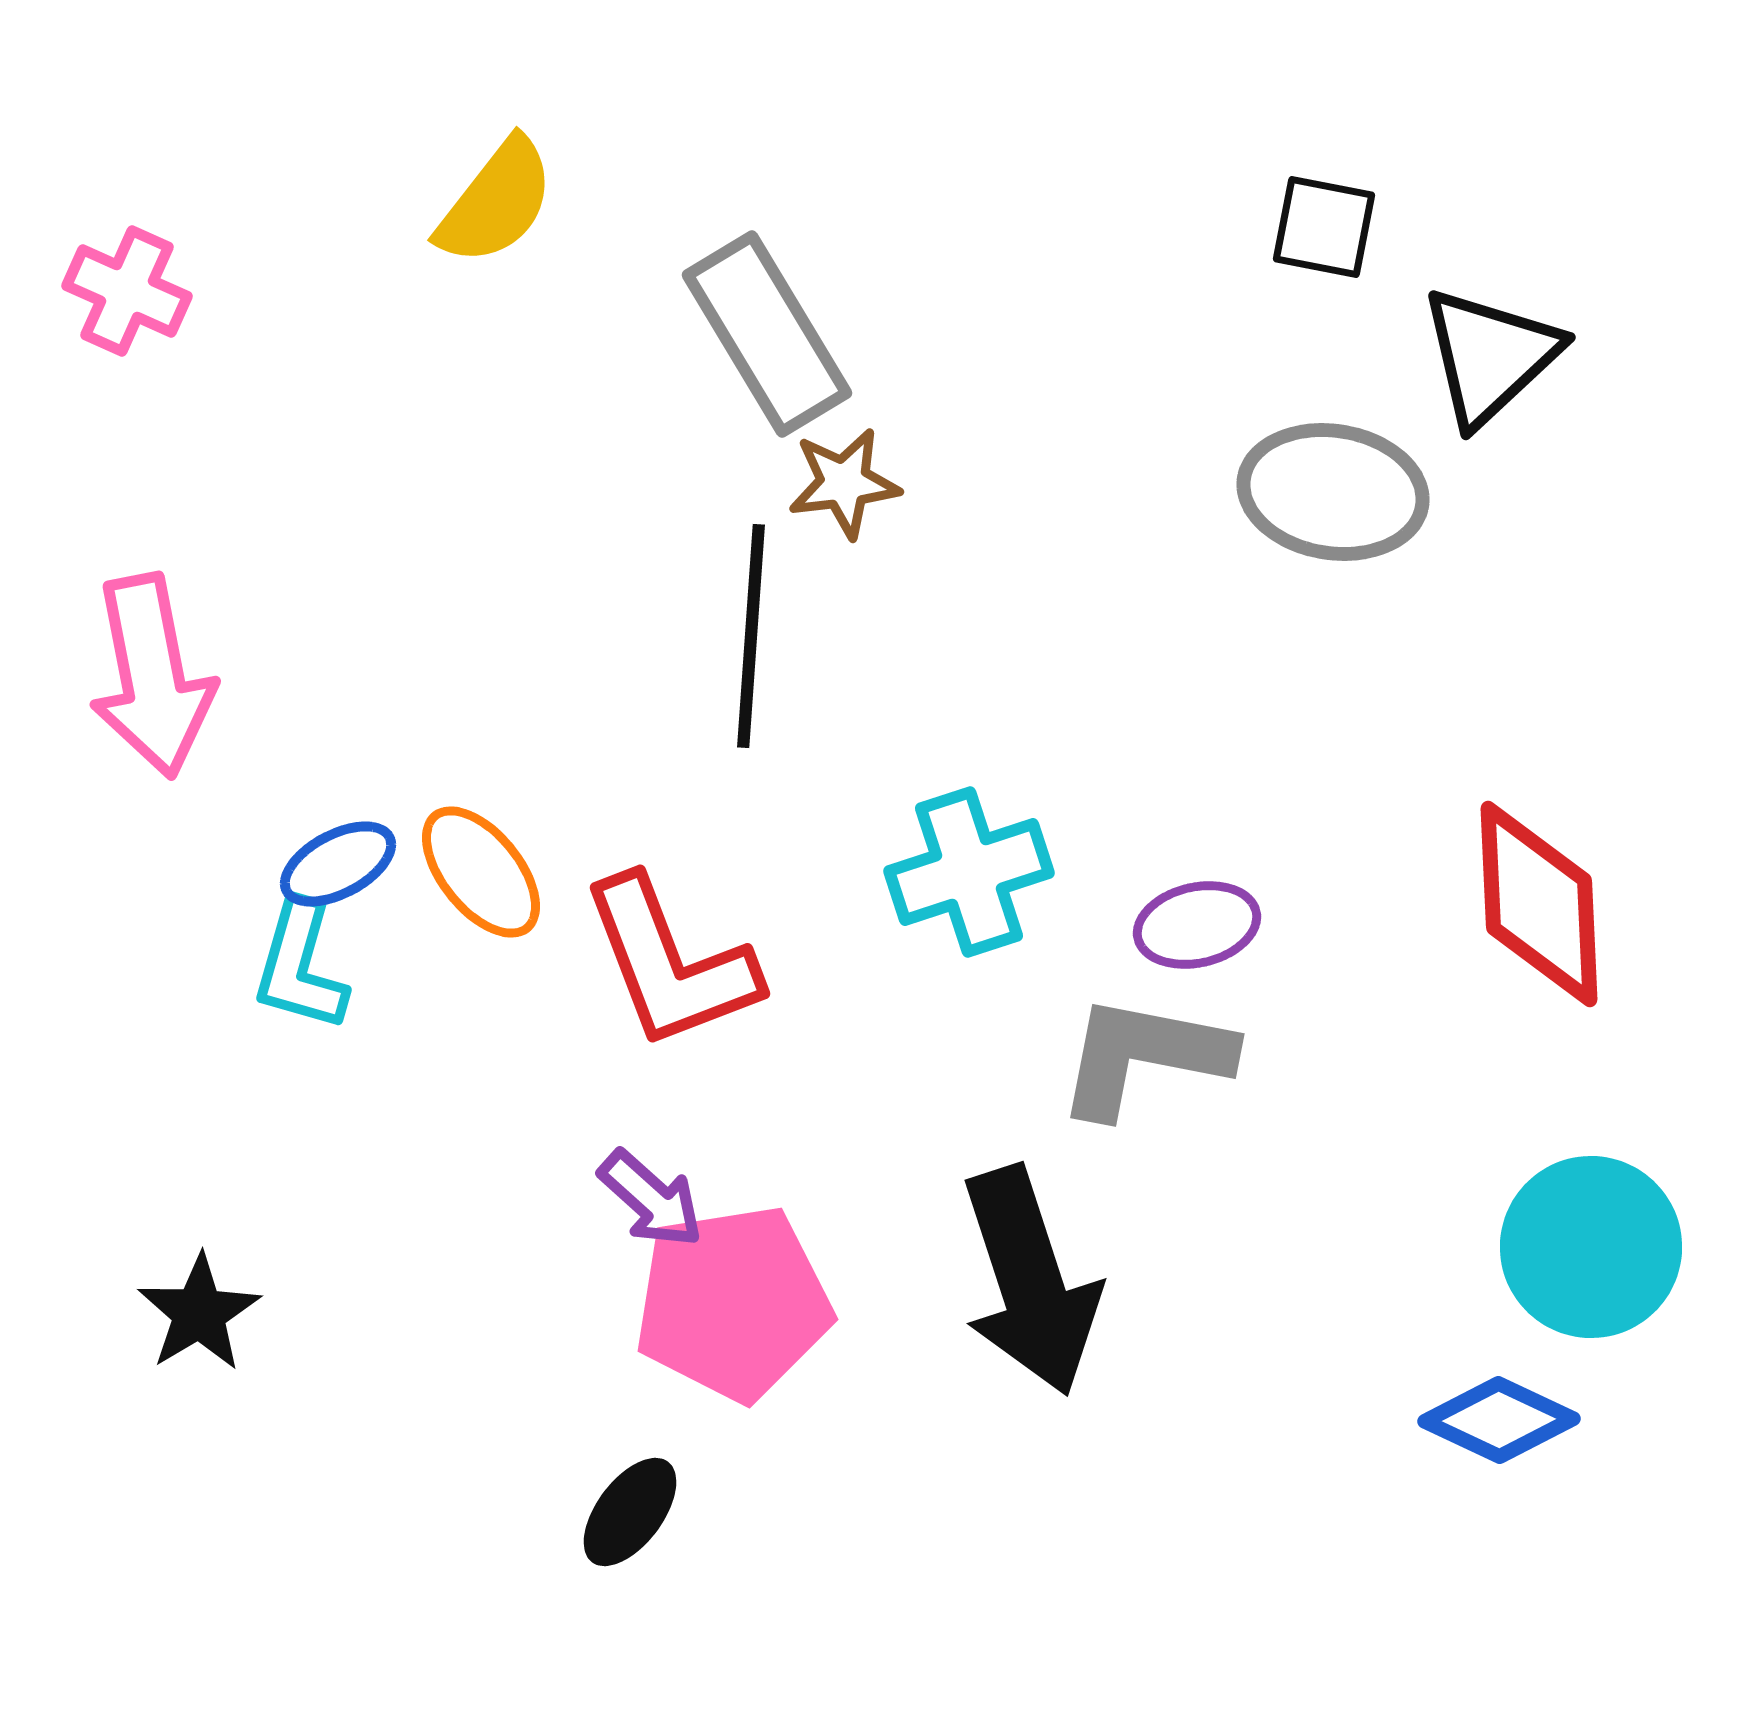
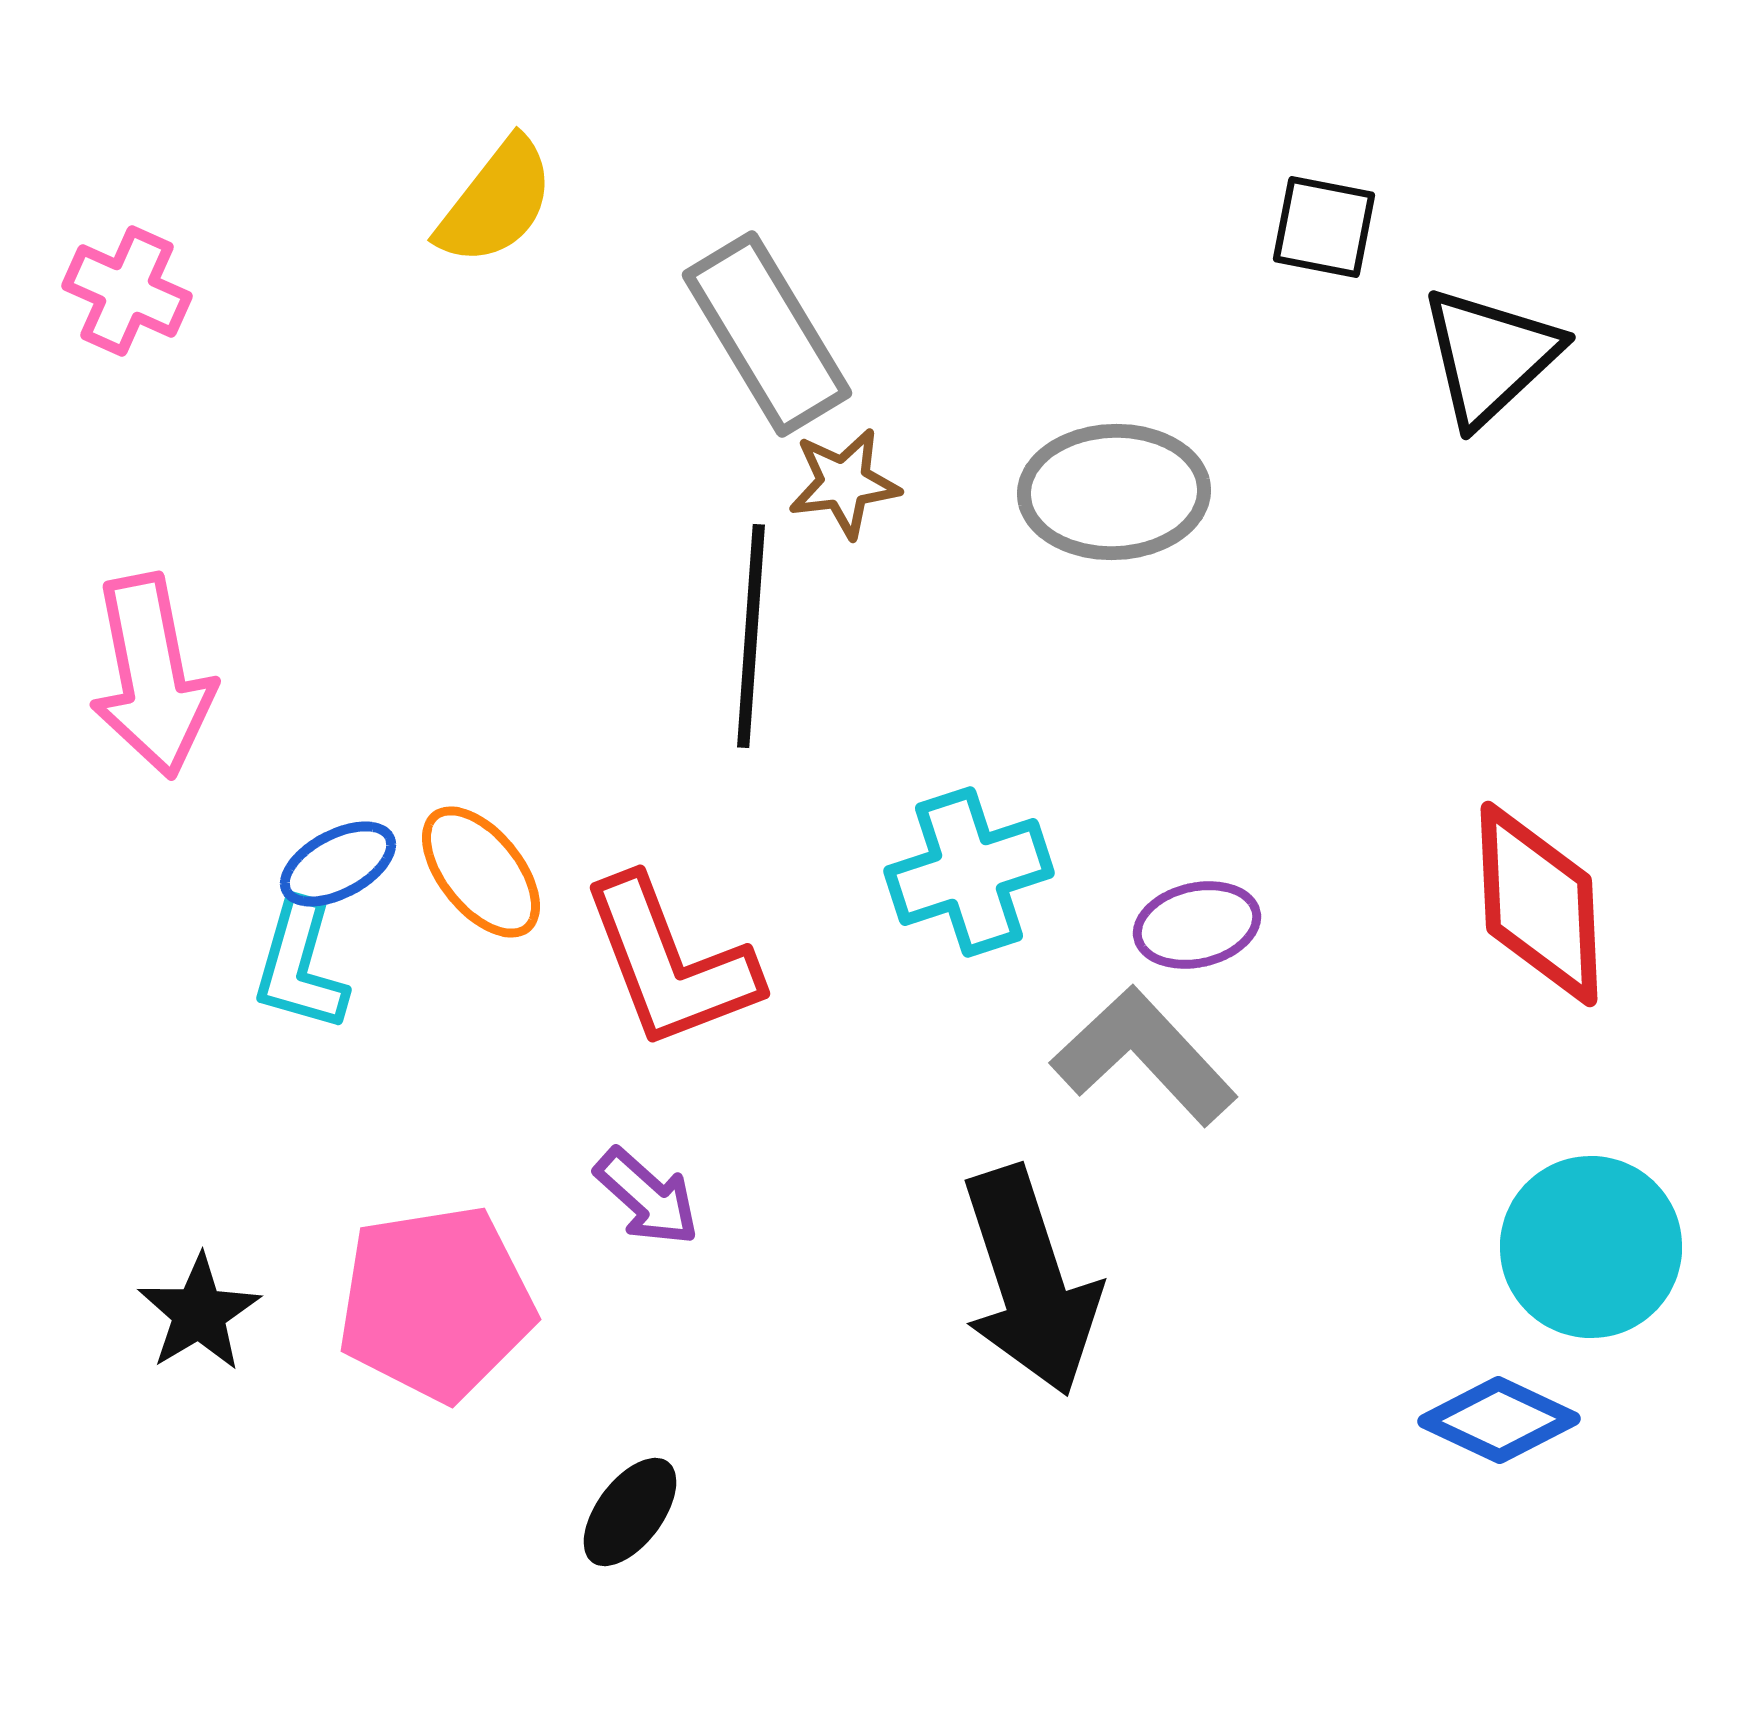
gray ellipse: moved 219 px left; rotated 11 degrees counterclockwise
gray L-shape: rotated 36 degrees clockwise
purple arrow: moved 4 px left, 2 px up
pink pentagon: moved 297 px left
